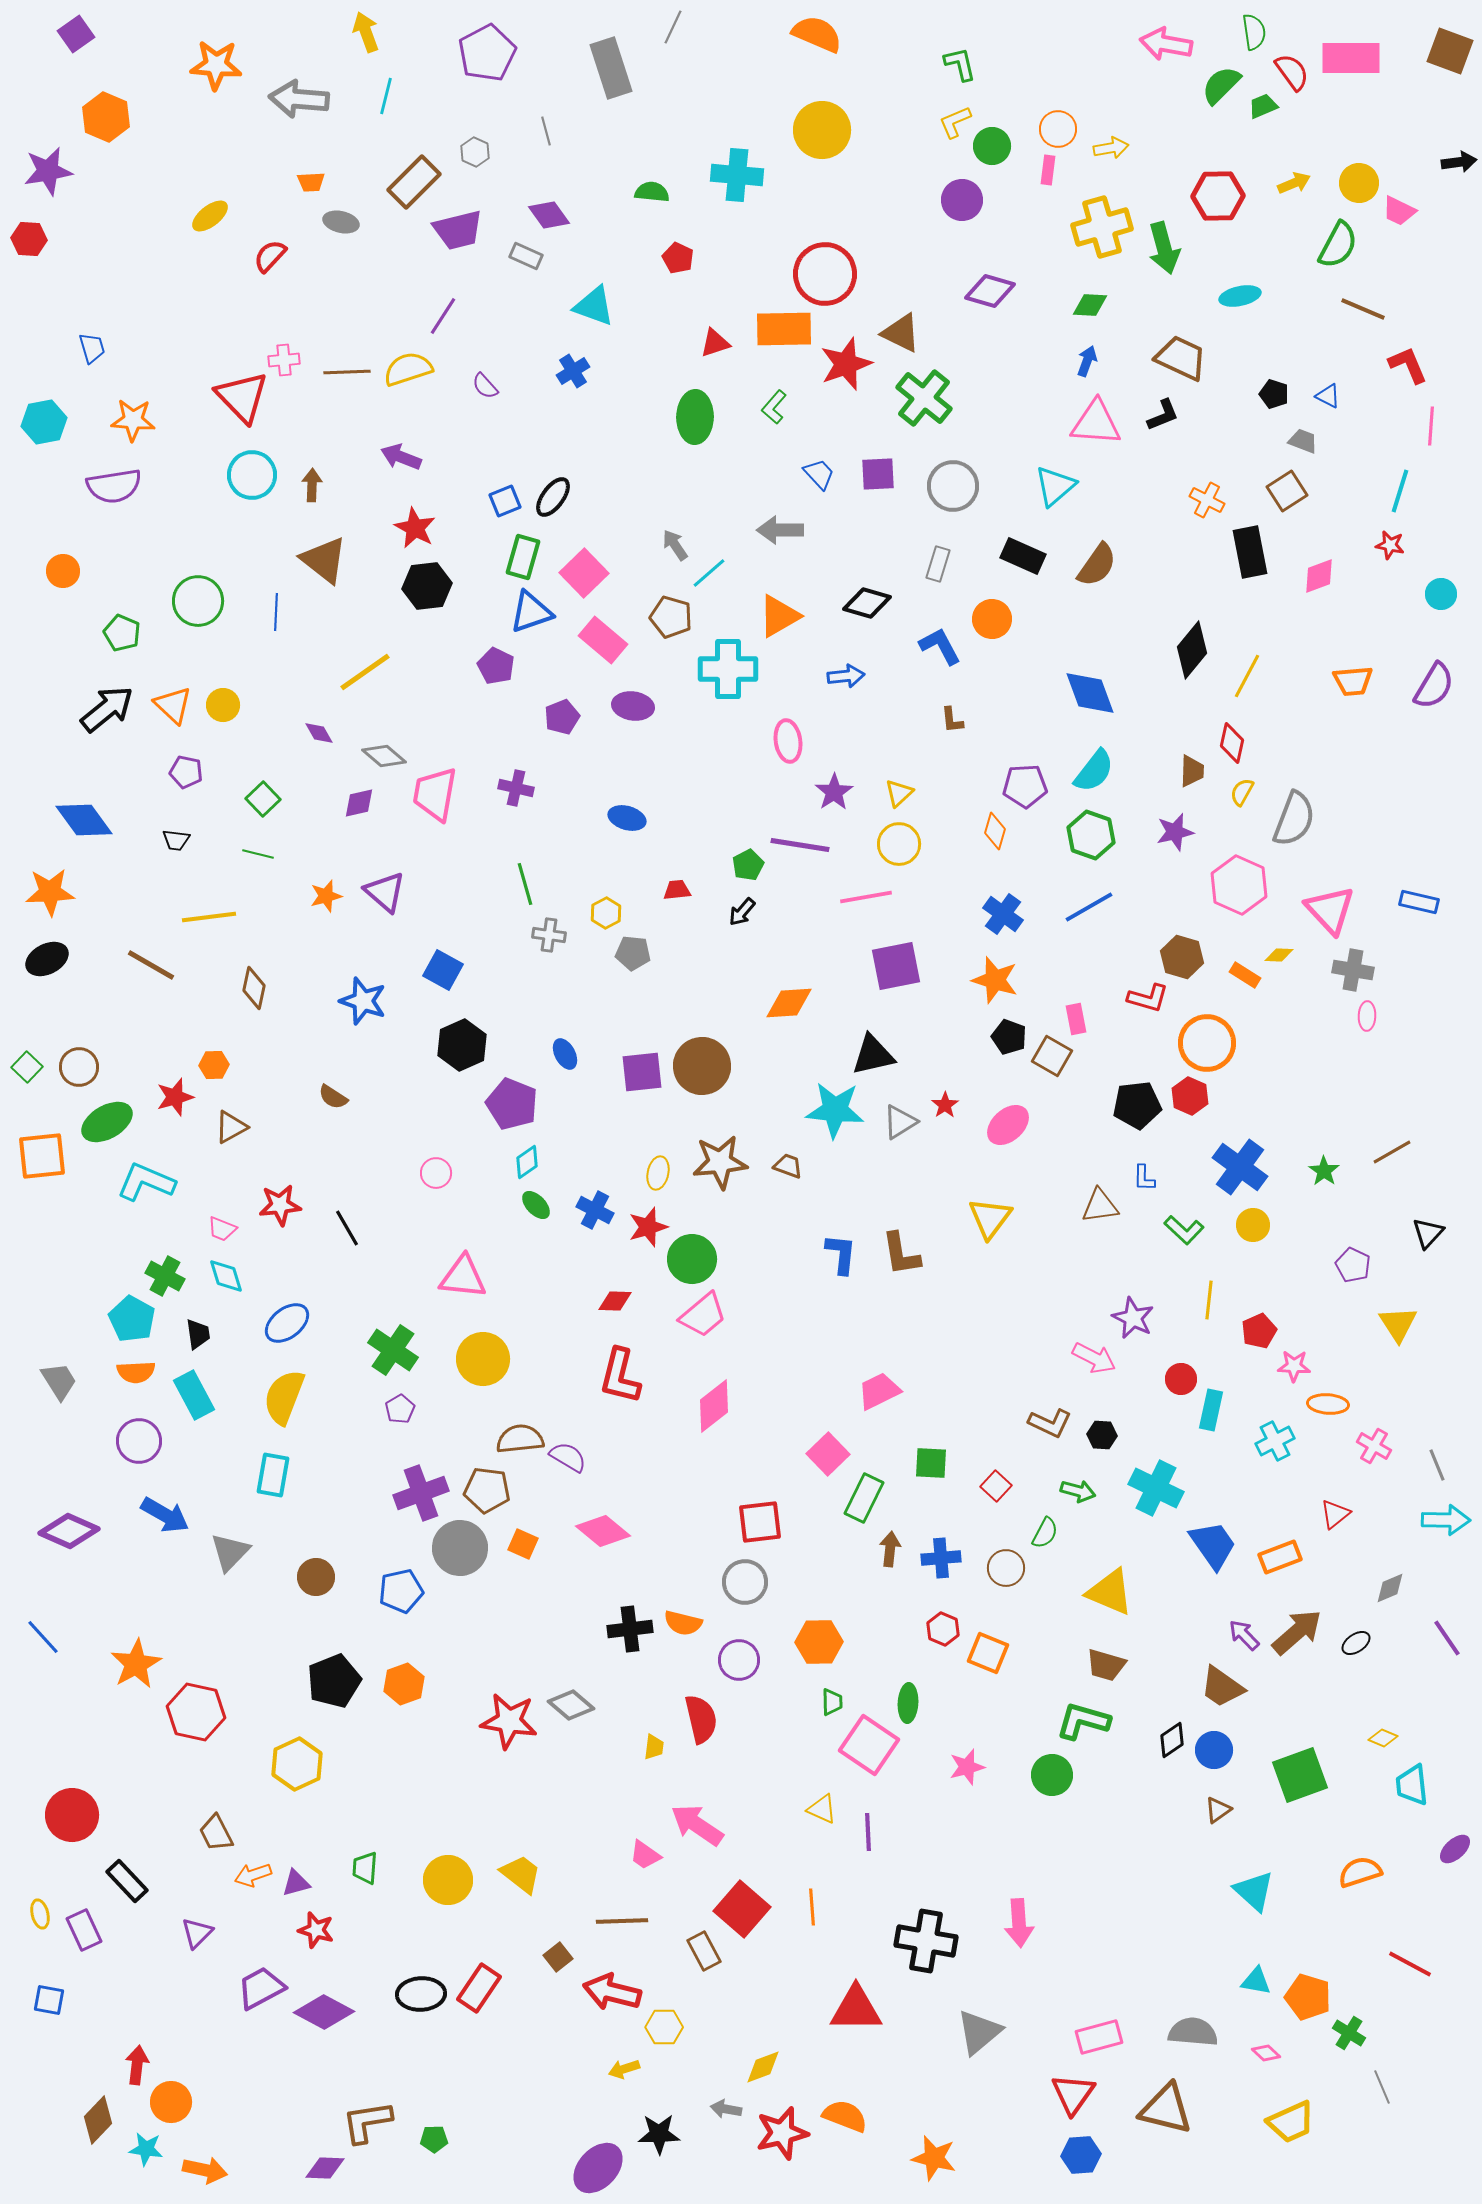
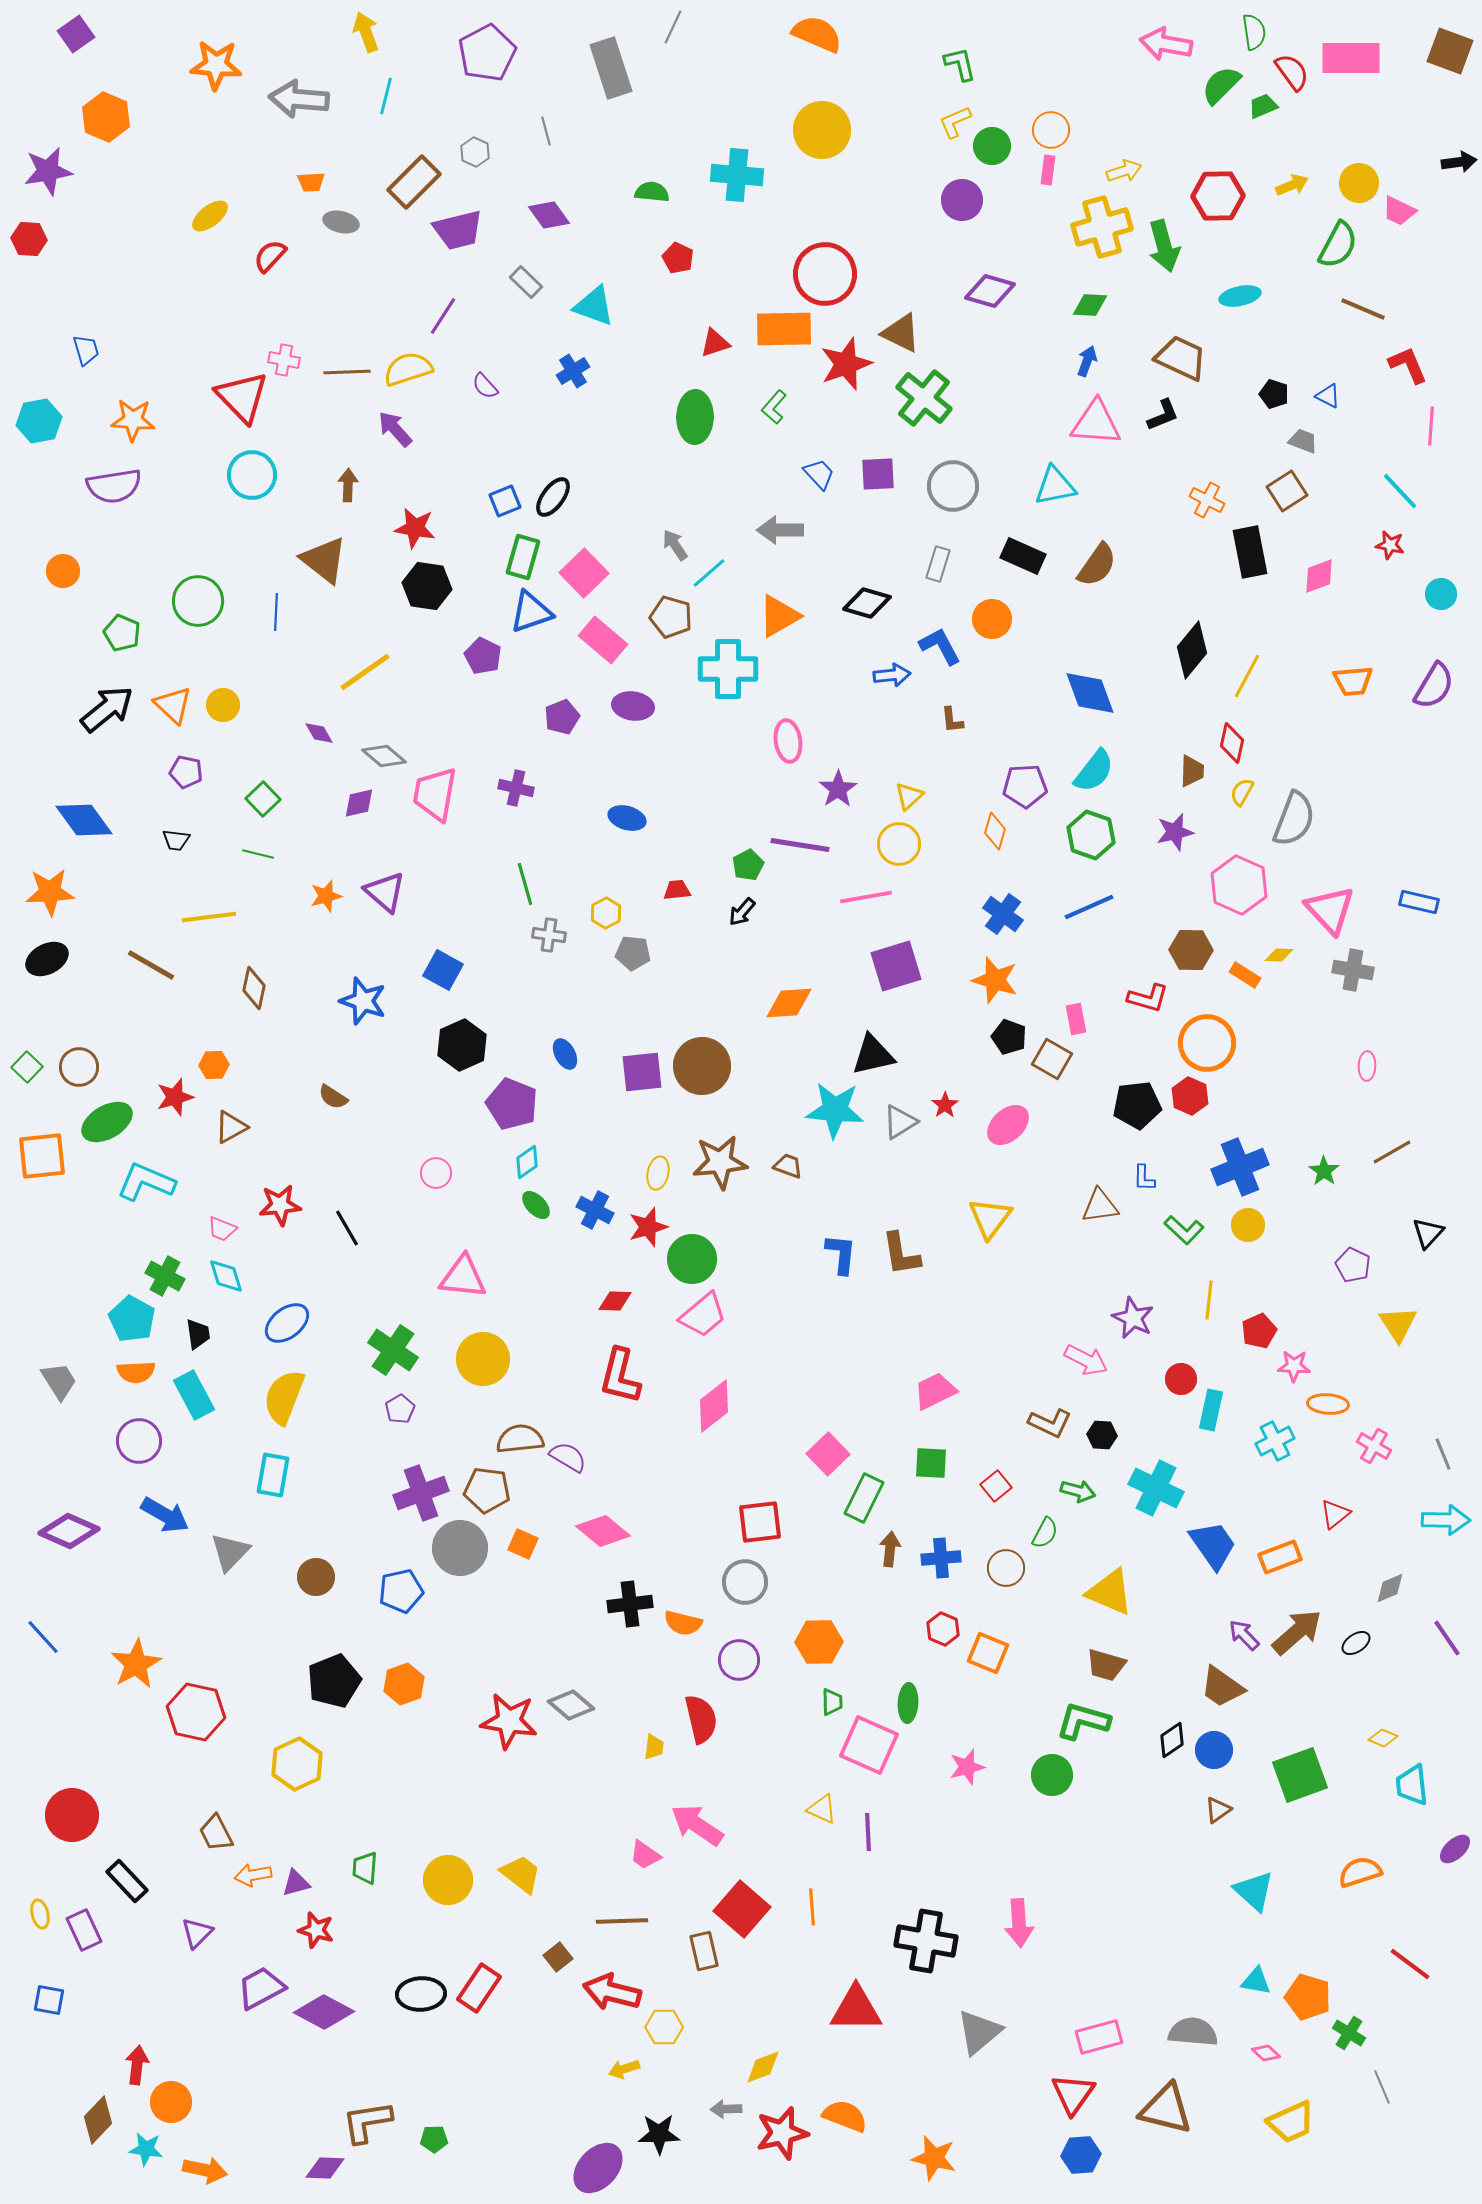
orange circle at (1058, 129): moved 7 px left, 1 px down
yellow arrow at (1111, 148): moved 13 px right, 23 px down; rotated 8 degrees counterclockwise
yellow arrow at (1294, 183): moved 2 px left, 2 px down
green arrow at (1164, 248): moved 2 px up
gray rectangle at (526, 256): moved 26 px down; rotated 20 degrees clockwise
blue trapezoid at (92, 348): moved 6 px left, 2 px down
pink cross at (284, 360): rotated 16 degrees clockwise
cyan hexagon at (44, 422): moved 5 px left, 1 px up
purple arrow at (401, 457): moved 6 px left, 28 px up; rotated 27 degrees clockwise
brown arrow at (312, 485): moved 36 px right
cyan triangle at (1055, 486): rotated 30 degrees clockwise
cyan line at (1400, 491): rotated 60 degrees counterclockwise
red star at (415, 528): rotated 18 degrees counterclockwise
black hexagon at (427, 586): rotated 15 degrees clockwise
purple pentagon at (496, 666): moved 13 px left, 10 px up
blue arrow at (846, 676): moved 46 px right, 1 px up
purple star at (834, 792): moved 4 px right, 3 px up
yellow triangle at (899, 793): moved 10 px right, 3 px down
blue line at (1089, 907): rotated 6 degrees clockwise
brown hexagon at (1182, 957): moved 9 px right, 7 px up; rotated 15 degrees counterclockwise
purple square at (896, 966): rotated 6 degrees counterclockwise
pink ellipse at (1367, 1016): moved 50 px down
brown square at (1052, 1056): moved 3 px down
blue cross at (1240, 1167): rotated 32 degrees clockwise
yellow circle at (1253, 1225): moved 5 px left
pink arrow at (1094, 1358): moved 8 px left, 2 px down
pink trapezoid at (879, 1391): moved 56 px right
gray line at (1437, 1465): moved 6 px right, 11 px up
red square at (996, 1486): rotated 8 degrees clockwise
black cross at (630, 1629): moved 25 px up
pink square at (869, 1745): rotated 10 degrees counterclockwise
orange arrow at (253, 1875): rotated 9 degrees clockwise
brown rectangle at (704, 1951): rotated 15 degrees clockwise
red line at (1410, 1964): rotated 9 degrees clockwise
gray arrow at (726, 2109): rotated 12 degrees counterclockwise
